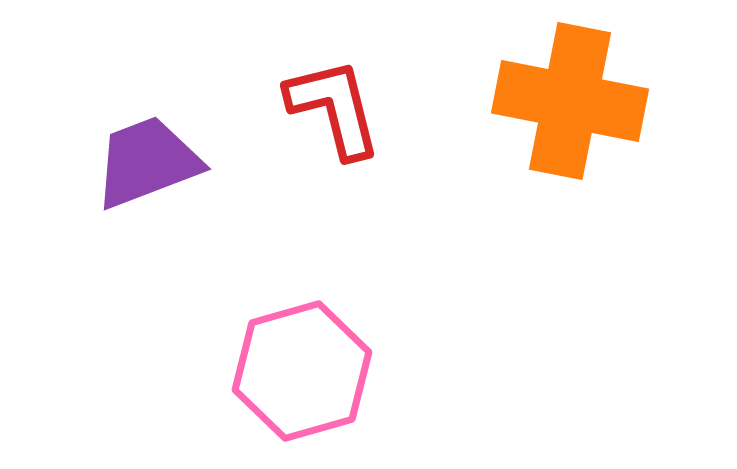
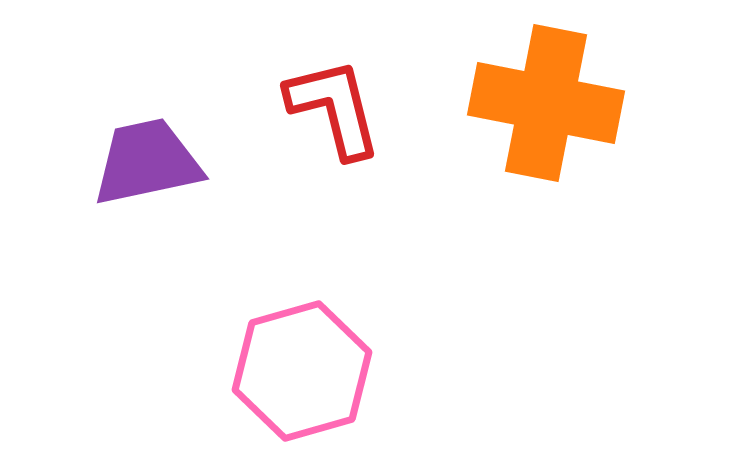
orange cross: moved 24 px left, 2 px down
purple trapezoid: rotated 9 degrees clockwise
